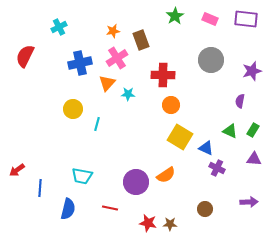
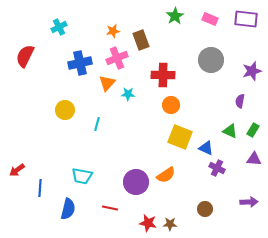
pink cross: rotated 10 degrees clockwise
yellow circle: moved 8 px left, 1 px down
yellow square: rotated 10 degrees counterclockwise
